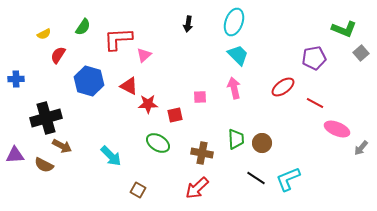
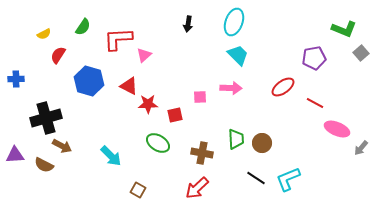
pink arrow: moved 3 px left; rotated 105 degrees clockwise
